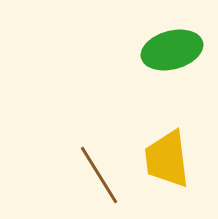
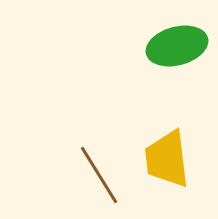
green ellipse: moved 5 px right, 4 px up
